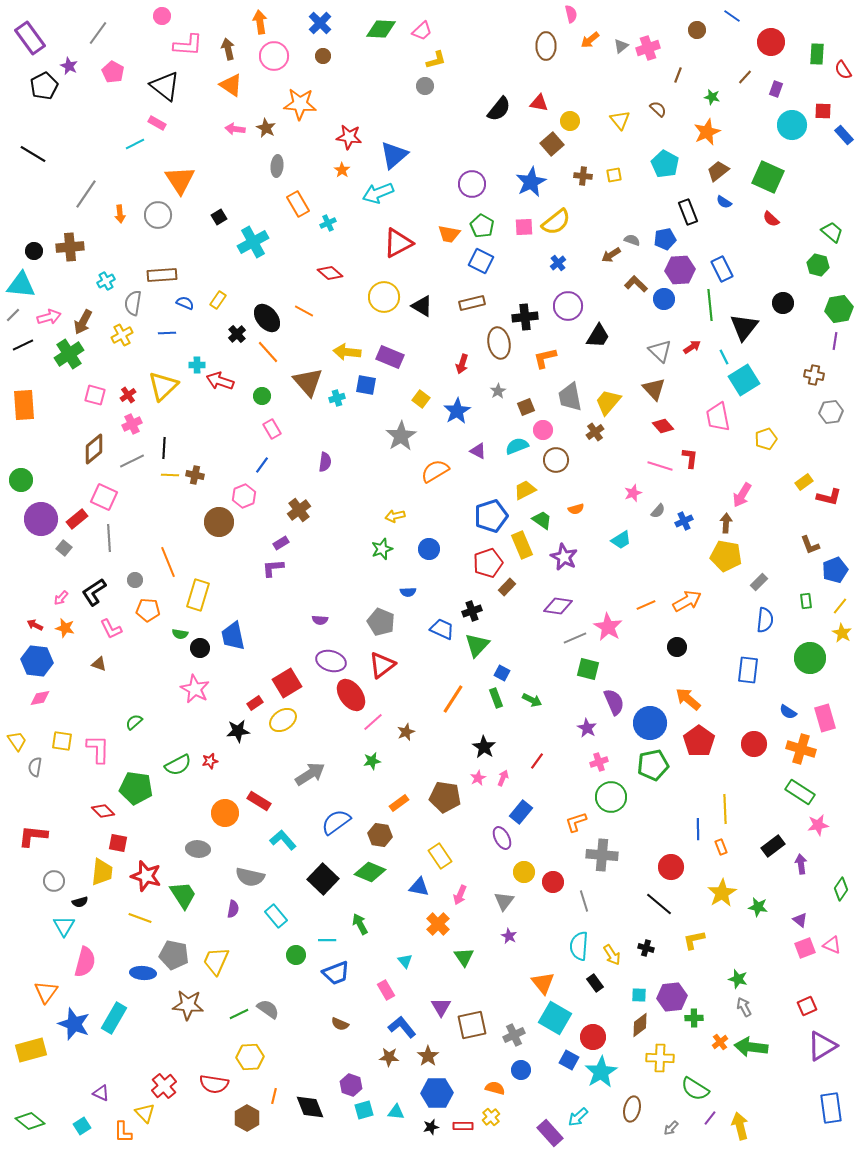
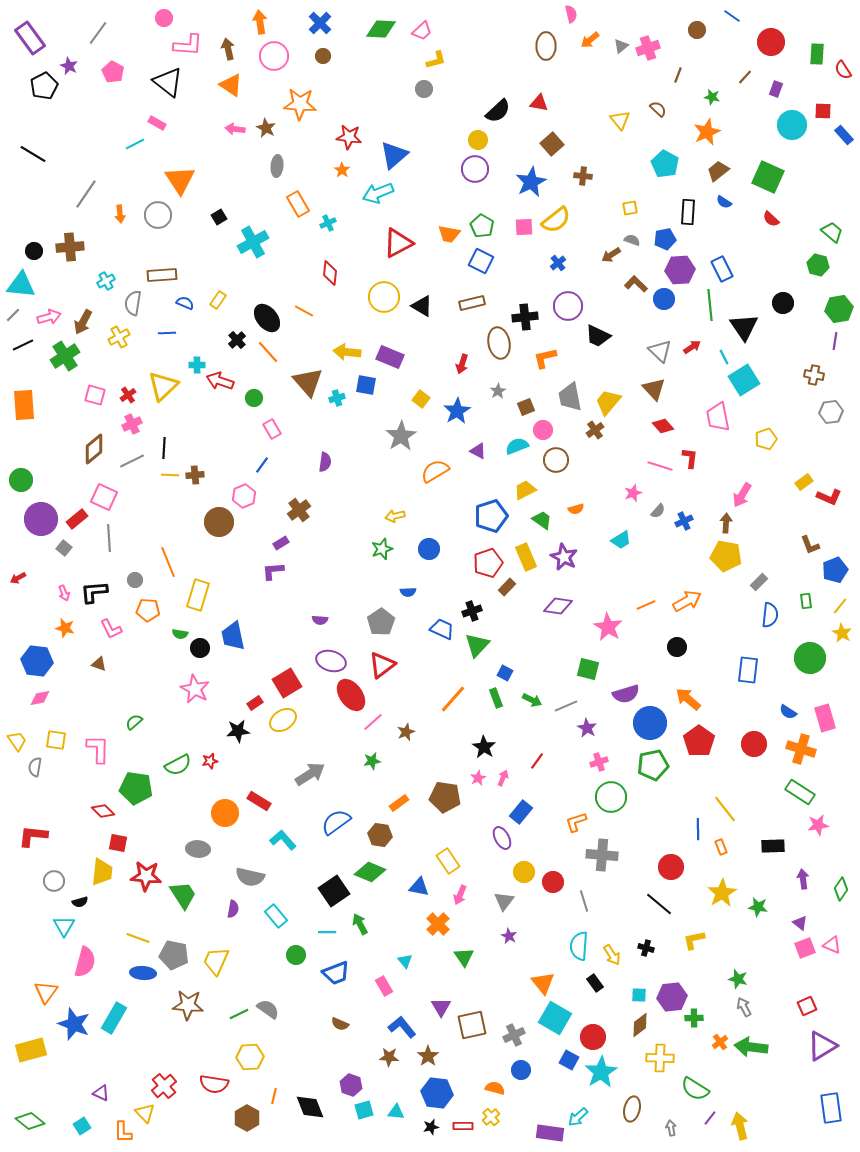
pink circle at (162, 16): moved 2 px right, 2 px down
black triangle at (165, 86): moved 3 px right, 4 px up
gray circle at (425, 86): moved 1 px left, 3 px down
black semicircle at (499, 109): moved 1 px left, 2 px down; rotated 8 degrees clockwise
yellow circle at (570, 121): moved 92 px left, 19 px down
yellow square at (614, 175): moved 16 px right, 33 px down
purple circle at (472, 184): moved 3 px right, 15 px up
black rectangle at (688, 212): rotated 25 degrees clockwise
yellow semicircle at (556, 222): moved 2 px up
red diamond at (330, 273): rotated 55 degrees clockwise
black triangle at (744, 327): rotated 12 degrees counterclockwise
black cross at (237, 334): moved 6 px down
yellow cross at (122, 335): moved 3 px left, 2 px down
black trapezoid at (598, 336): rotated 84 degrees clockwise
green cross at (69, 354): moved 4 px left, 2 px down
green circle at (262, 396): moved 8 px left, 2 px down
brown cross at (595, 432): moved 2 px up
brown cross at (195, 475): rotated 18 degrees counterclockwise
red L-shape at (829, 497): rotated 10 degrees clockwise
yellow rectangle at (522, 545): moved 4 px right, 12 px down
purple L-shape at (273, 568): moved 3 px down
black L-shape at (94, 592): rotated 28 degrees clockwise
pink arrow at (61, 598): moved 3 px right, 5 px up; rotated 63 degrees counterclockwise
blue semicircle at (765, 620): moved 5 px right, 5 px up
gray pentagon at (381, 622): rotated 16 degrees clockwise
red arrow at (35, 625): moved 17 px left, 47 px up; rotated 56 degrees counterclockwise
gray line at (575, 638): moved 9 px left, 68 px down
blue square at (502, 673): moved 3 px right
orange line at (453, 699): rotated 8 degrees clockwise
purple semicircle at (614, 702): moved 12 px right, 8 px up; rotated 96 degrees clockwise
yellow square at (62, 741): moved 6 px left, 1 px up
yellow line at (725, 809): rotated 36 degrees counterclockwise
black rectangle at (773, 846): rotated 35 degrees clockwise
yellow rectangle at (440, 856): moved 8 px right, 5 px down
purple arrow at (801, 864): moved 2 px right, 15 px down
red star at (146, 876): rotated 12 degrees counterclockwise
black square at (323, 879): moved 11 px right, 12 px down; rotated 12 degrees clockwise
yellow line at (140, 918): moved 2 px left, 20 px down
purple triangle at (800, 920): moved 3 px down
cyan line at (327, 940): moved 8 px up
pink rectangle at (386, 990): moved 2 px left, 4 px up
blue hexagon at (437, 1093): rotated 8 degrees clockwise
gray arrow at (671, 1128): rotated 126 degrees clockwise
purple rectangle at (550, 1133): rotated 40 degrees counterclockwise
